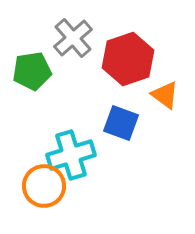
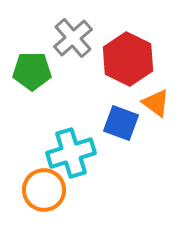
red hexagon: rotated 15 degrees counterclockwise
green pentagon: rotated 9 degrees clockwise
orange triangle: moved 9 px left, 8 px down
cyan cross: moved 2 px up
orange circle: moved 4 px down
